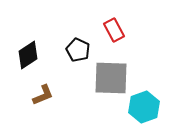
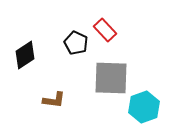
red rectangle: moved 9 px left; rotated 15 degrees counterclockwise
black pentagon: moved 2 px left, 7 px up
black diamond: moved 3 px left
brown L-shape: moved 11 px right, 5 px down; rotated 30 degrees clockwise
